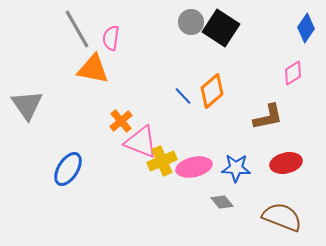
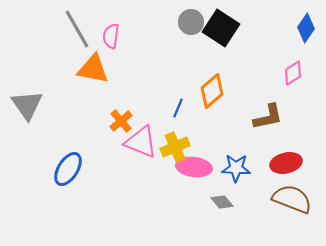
pink semicircle: moved 2 px up
blue line: moved 5 px left, 12 px down; rotated 66 degrees clockwise
yellow cross: moved 13 px right, 14 px up
pink ellipse: rotated 20 degrees clockwise
brown semicircle: moved 10 px right, 18 px up
